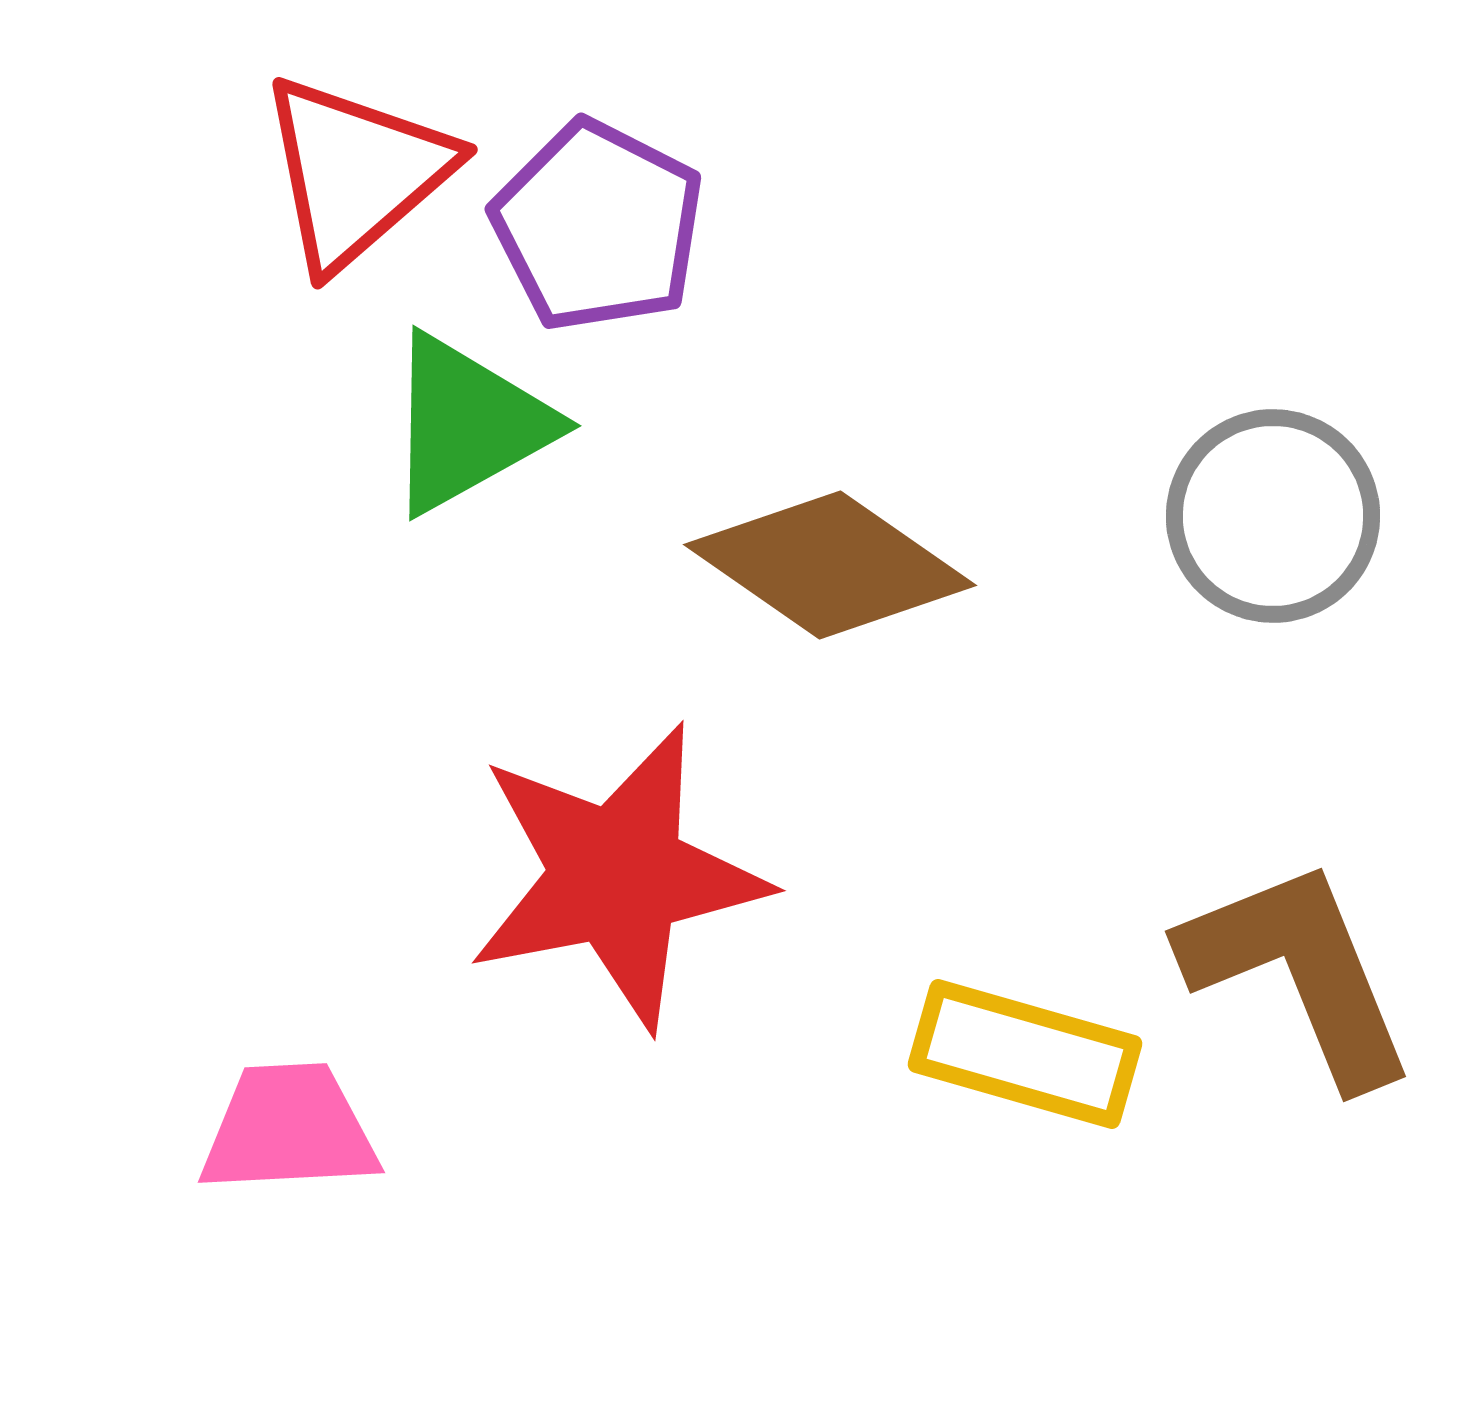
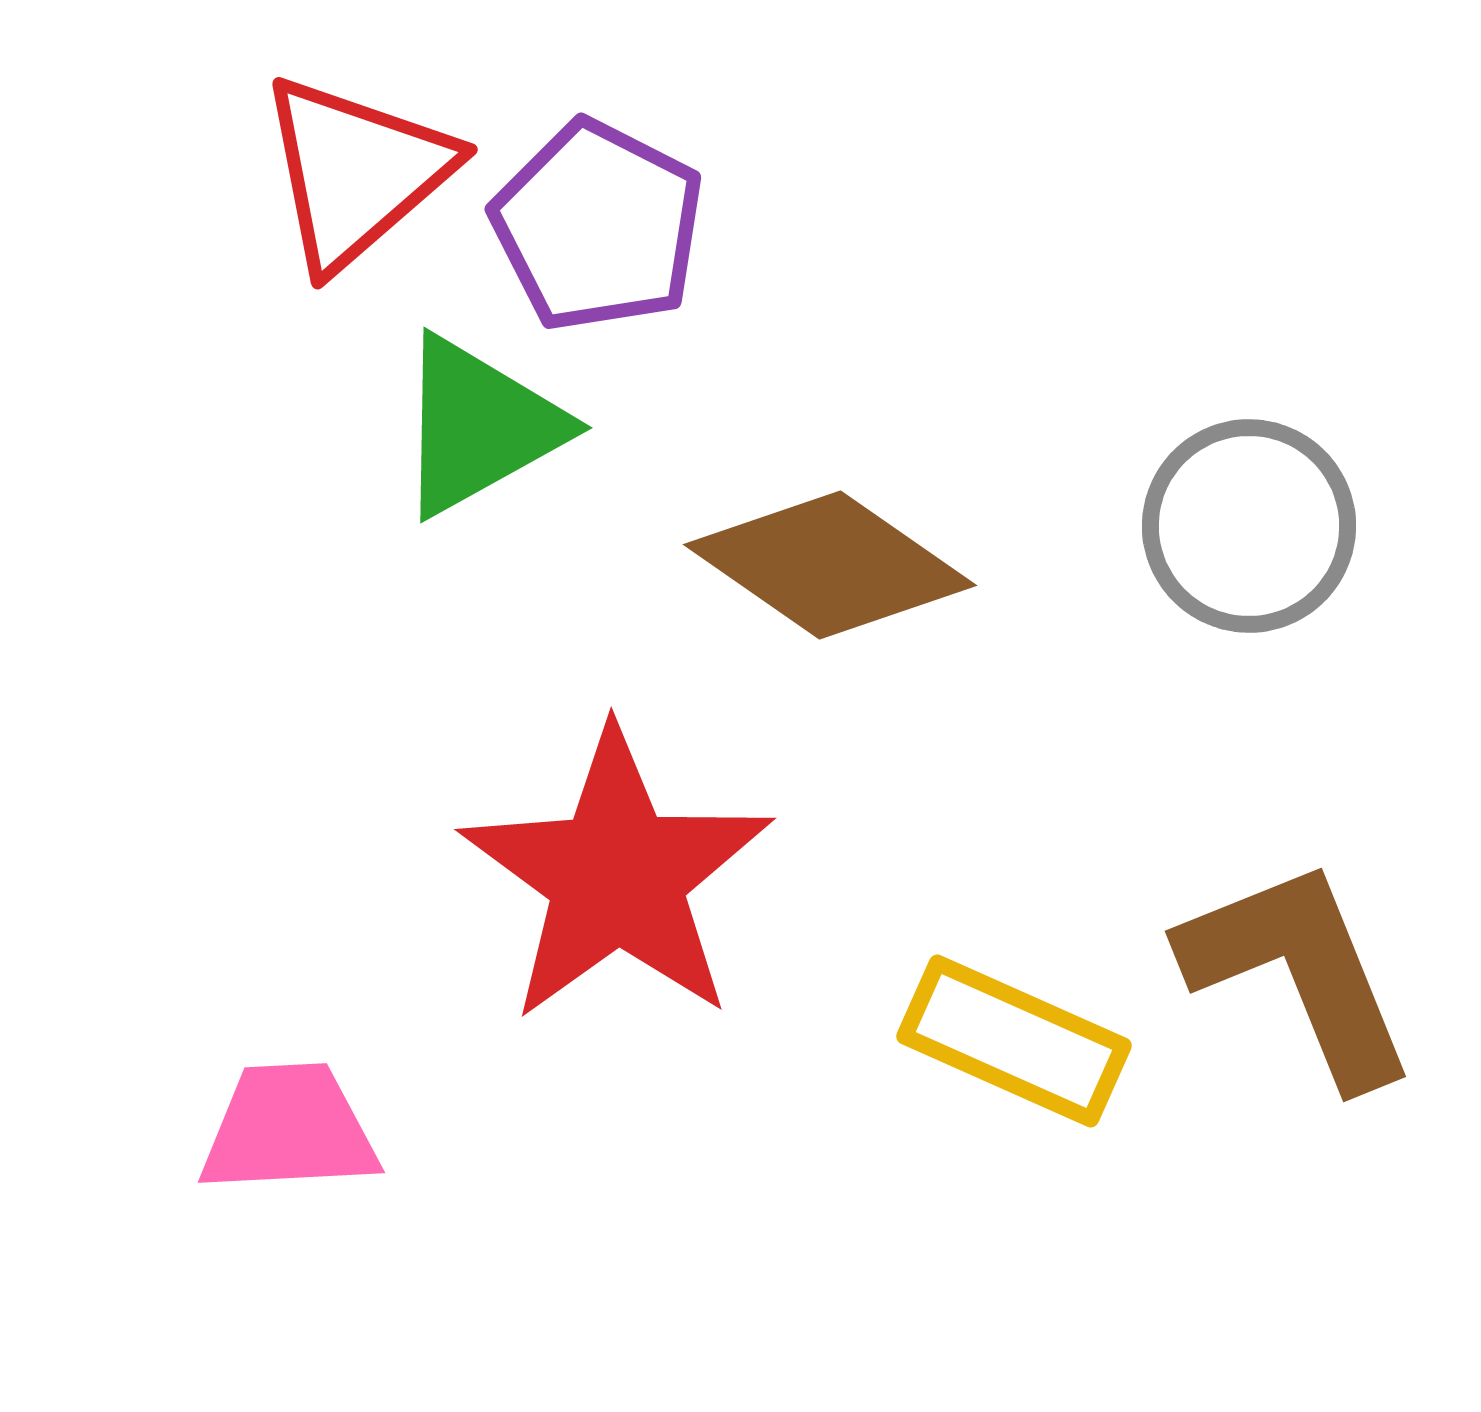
green triangle: moved 11 px right, 2 px down
gray circle: moved 24 px left, 10 px down
red star: rotated 25 degrees counterclockwise
yellow rectangle: moved 11 px left, 13 px up; rotated 8 degrees clockwise
